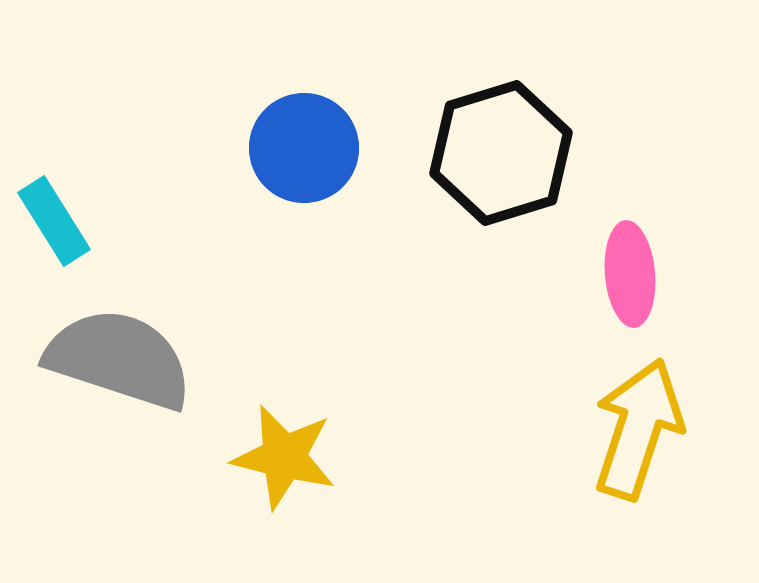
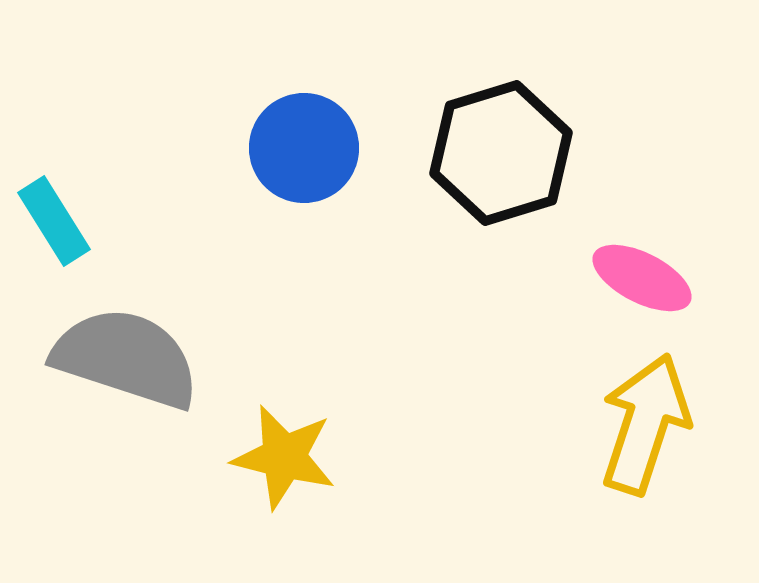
pink ellipse: moved 12 px right, 4 px down; rotated 58 degrees counterclockwise
gray semicircle: moved 7 px right, 1 px up
yellow arrow: moved 7 px right, 5 px up
